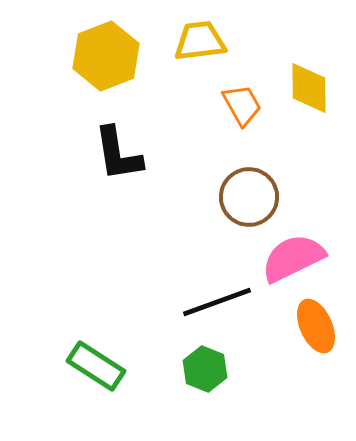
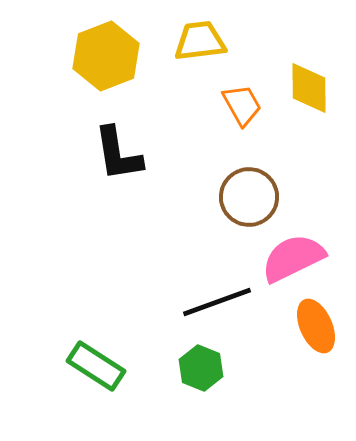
green hexagon: moved 4 px left, 1 px up
